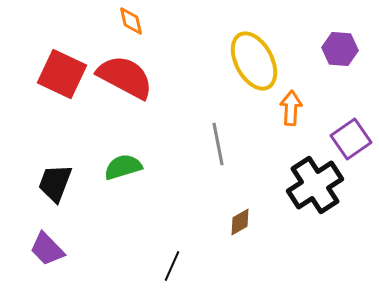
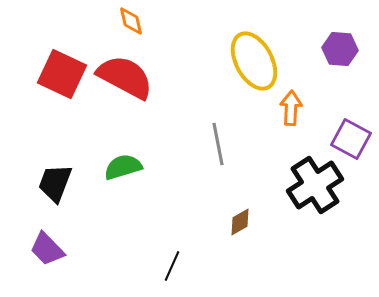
purple square: rotated 27 degrees counterclockwise
